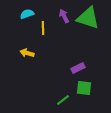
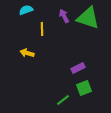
cyan semicircle: moved 1 px left, 4 px up
yellow line: moved 1 px left, 1 px down
green square: rotated 28 degrees counterclockwise
